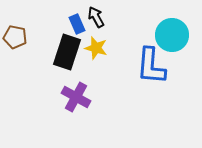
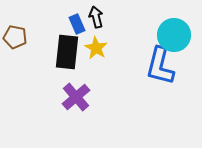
black arrow: rotated 15 degrees clockwise
cyan circle: moved 2 px right
yellow star: rotated 15 degrees clockwise
black rectangle: rotated 12 degrees counterclockwise
blue L-shape: moved 9 px right; rotated 9 degrees clockwise
purple cross: rotated 20 degrees clockwise
